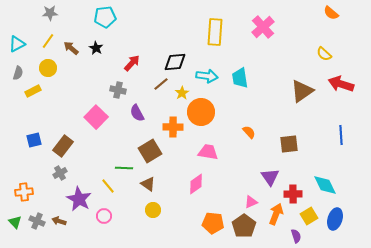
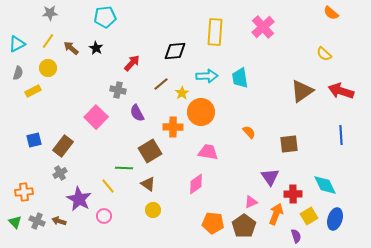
black diamond at (175, 62): moved 11 px up
cyan arrow at (207, 76): rotated 10 degrees counterclockwise
red arrow at (341, 84): moved 7 px down
